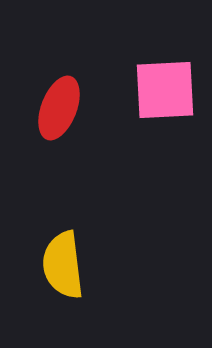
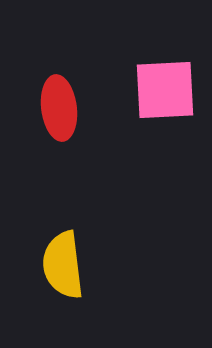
red ellipse: rotated 28 degrees counterclockwise
